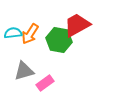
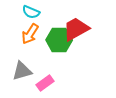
red trapezoid: moved 1 px left, 4 px down
cyan semicircle: moved 18 px right, 21 px up; rotated 150 degrees counterclockwise
green hexagon: rotated 10 degrees counterclockwise
gray triangle: moved 2 px left
